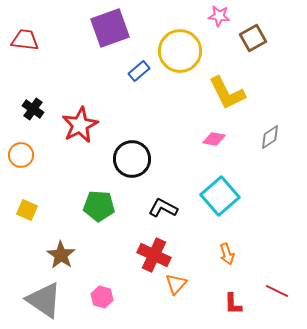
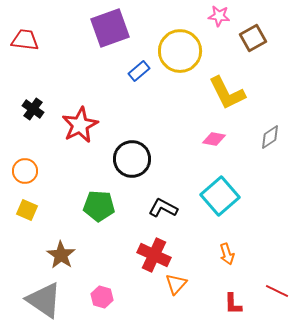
orange circle: moved 4 px right, 16 px down
